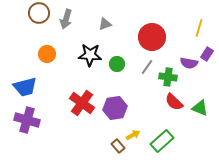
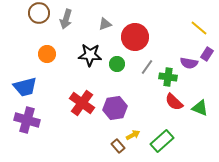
yellow line: rotated 66 degrees counterclockwise
red circle: moved 17 px left
